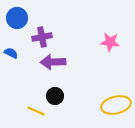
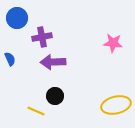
pink star: moved 3 px right, 1 px down
blue semicircle: moved 1 px left, 6 px down; rotated 40 degrees clockwise
